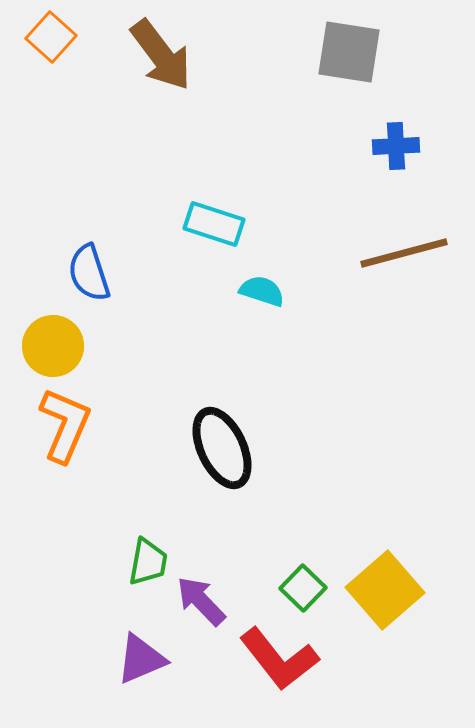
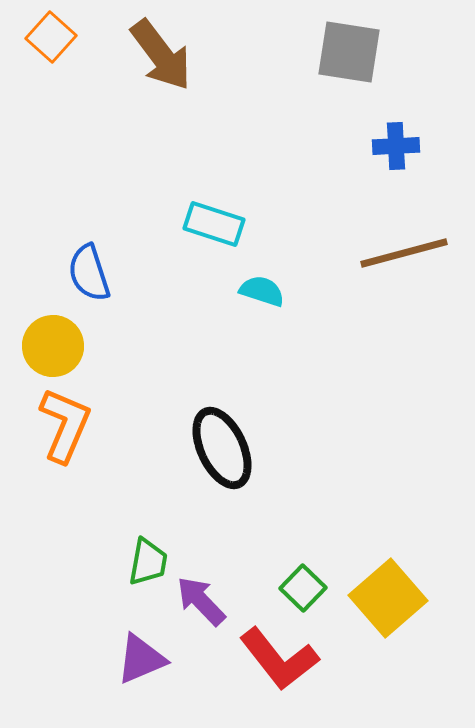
yellow square: moved 3 px right, 8 px down
